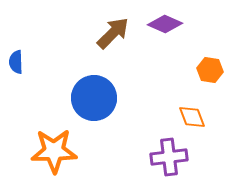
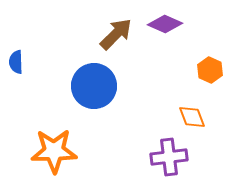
brown arrow: moved 3 px right, 1 px down
orange hexagon: rotated 15 degrees clockwise
blue circle: moved 12 px up
